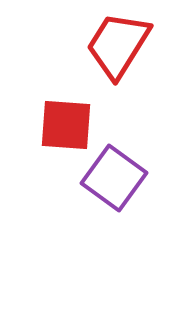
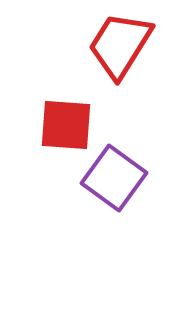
red trapezoid: moved 2 px right
